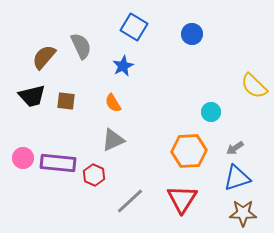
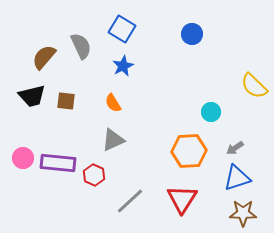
blue square: moved 12 px left, 2 px down
